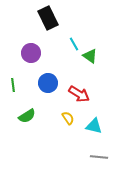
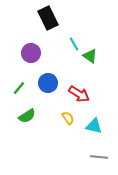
green line: moved 6 px right, 3 px down; rotated 48 degrees clockwise
